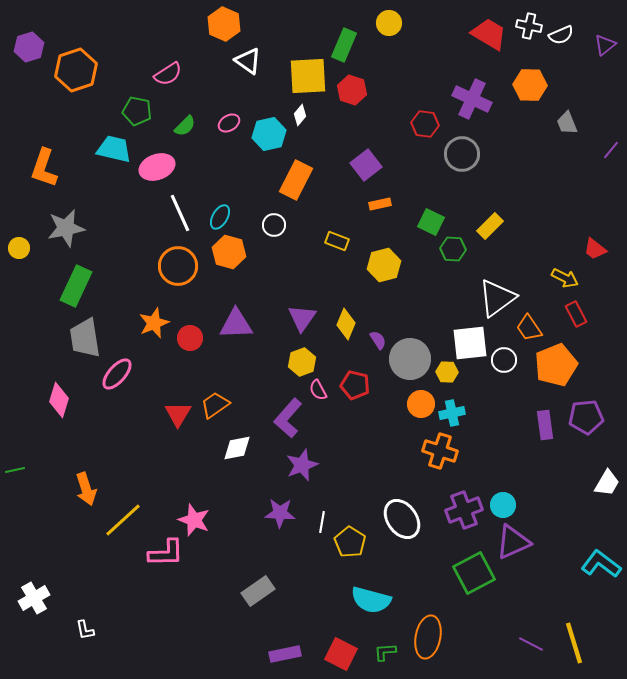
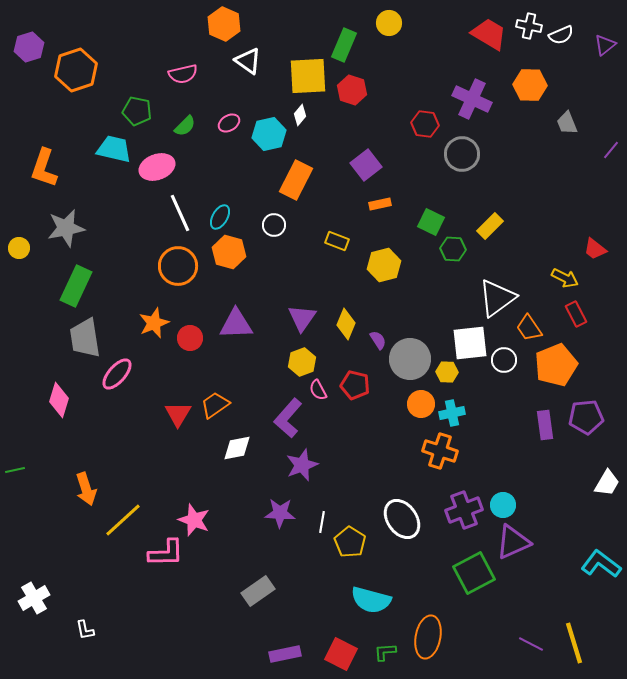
pink semicircle at (168, 74): moved 15 px right; rotated 20 degrees clockwise
